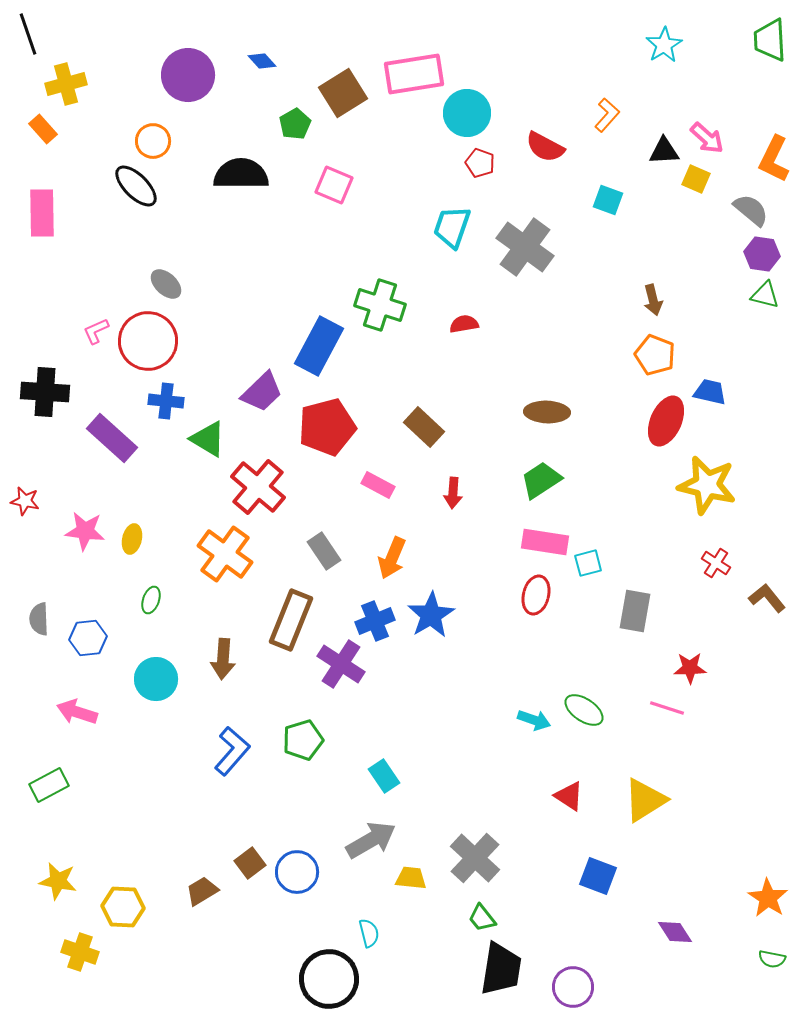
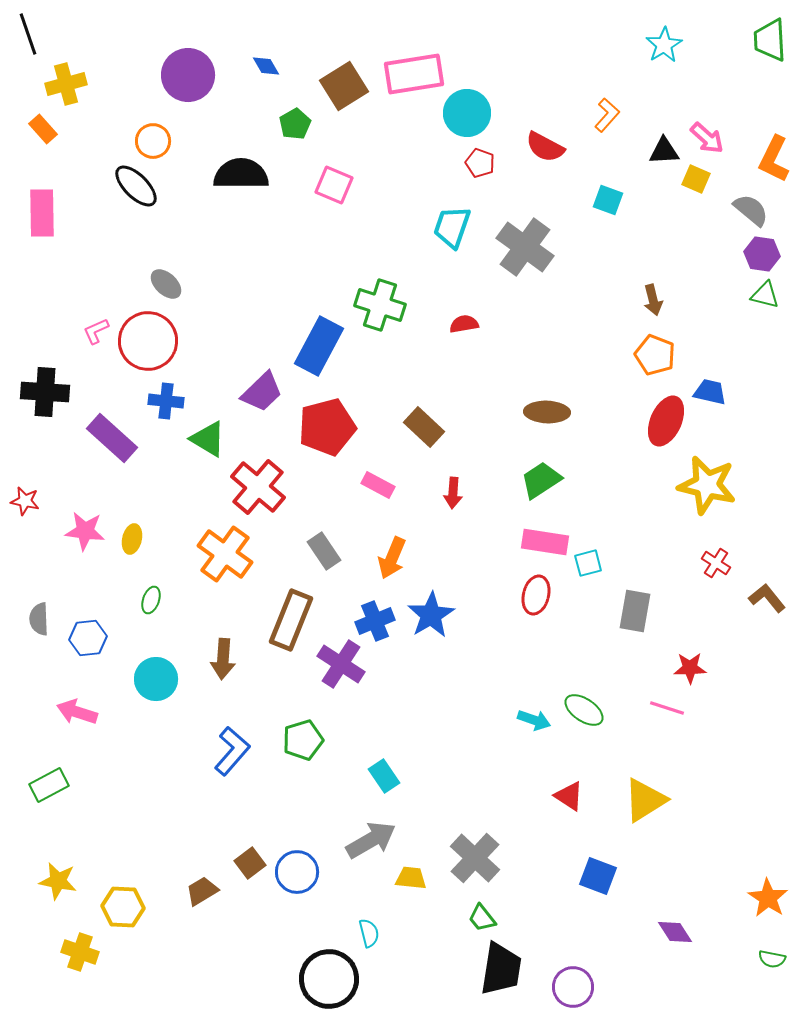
blue diamond at (262, 61): moved 4 px right, 5 px down; rotated 12 degrees clockwise
brown square at (343, 93): moved 1 px right, 7 px up
